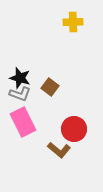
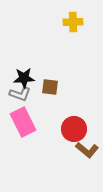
black star: moved 4 px right; rotated 20 degrees counterclockwise
brown square: rotated 30 degrees counterclockwise
brown L-shape: moved 28 px right
